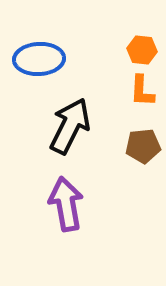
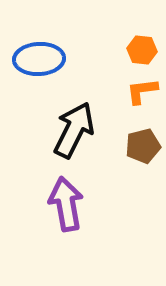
orange L-shape: rotated 80 degrees clockwise
black arrow: moved 4 px right, 4 px down
brown pentagon: rotated 8 degrees counterclockwise
